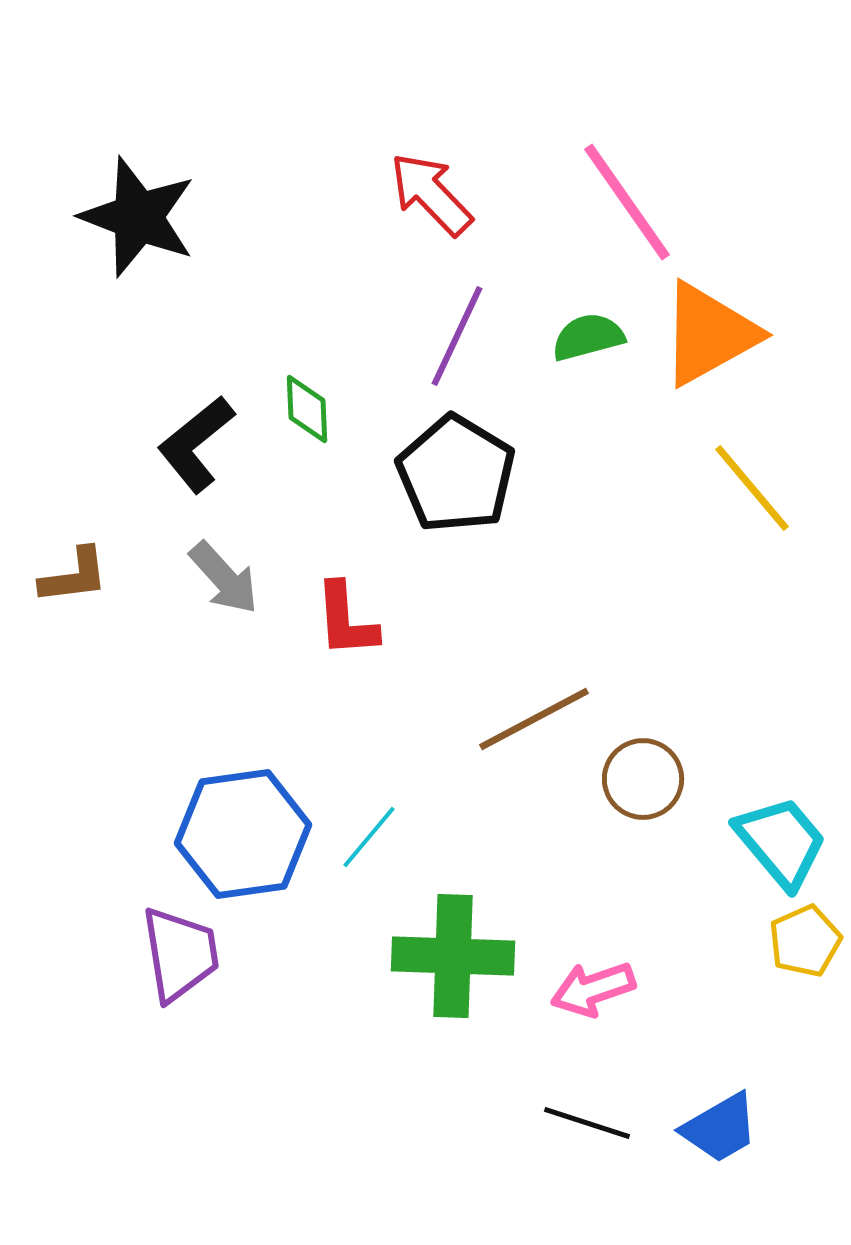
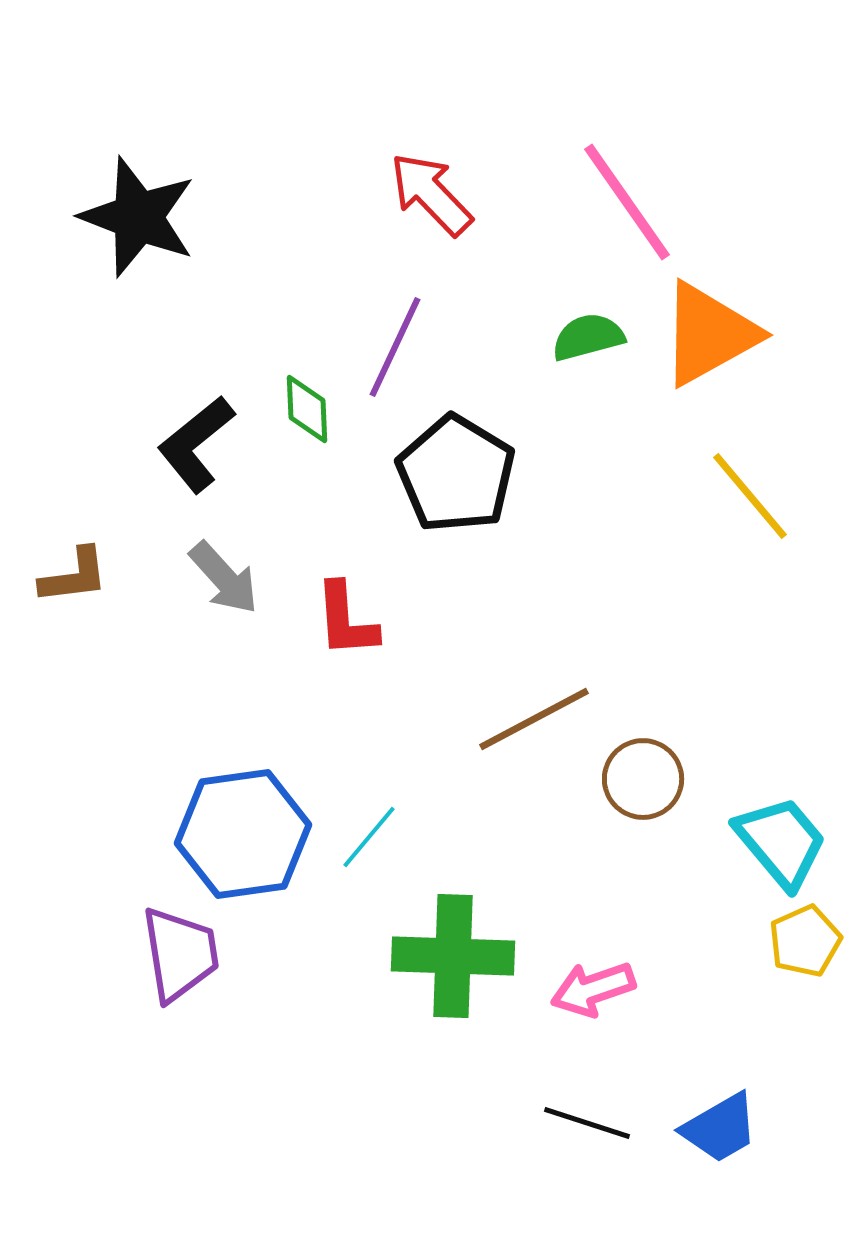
purple line: moved 62 px left, 11 px down
yellow line: moved 2 px left, 8 px down
